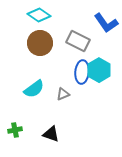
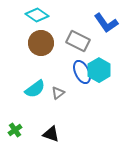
cyan diamond: moved 2 px left
brown circle: moved 1 px right
blue ellipse: rotated 30 degrees counterclockwise
cyan semicircle: moved 1 px right
gray triangle: moved 5 px left, 1 px up; rotated 16 degrees counterclockwise
green cross: rotated 24 degrees counterclockwise
